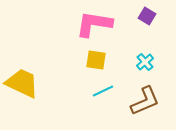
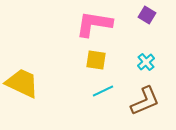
purple square: moved 1 px up
cyan cross: moved 1 px right
